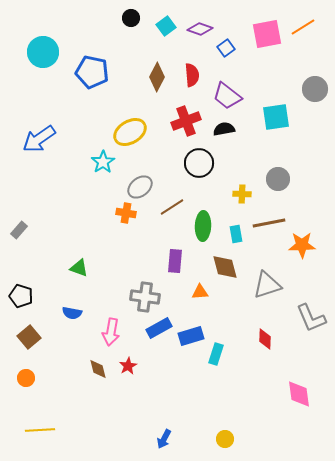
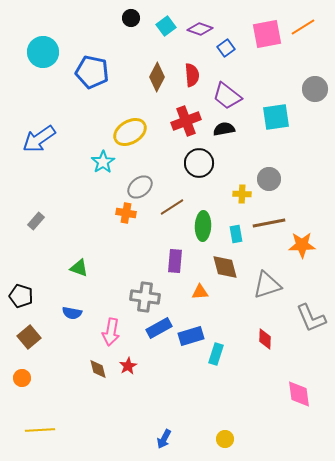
gray circle at (278, 179): moved 9 px left
gray rectangle at (19, 230): moved 17 px right, 9 px up
orange circle at (26, 378): moved 4 px left
